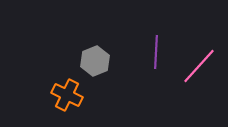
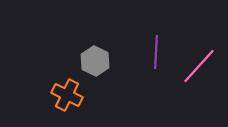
gray hexagon: rotated 12 degrees counterclockwise
